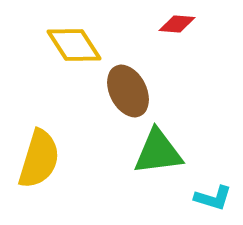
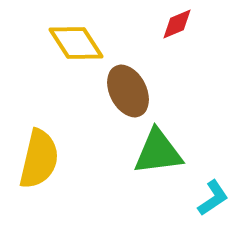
red diamond: rotated 27 degrees counterclockwise
yellow diamond: moved 2 px right, 2 px up
yellow semicircle: rotated 4 degrees counterclockwise
cyan L-shape: rotated 51 degrees counterclockwise
